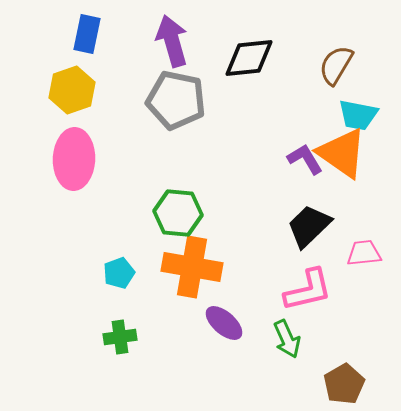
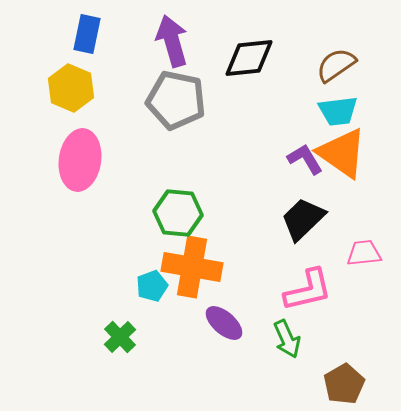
brown semicircle: rotated 24 degrees clockwise
yellow hexagon: moved 1 px left, 2 px up; rotated 18 degrees counterclockwise
cyan trapezoid: moved 20 px left, 4 px up; rotated 18 degrees counterclockwise
pink ellipse: moved 6 px right, 1 px down; rotated 6 degrees clockwise
black trapezoid: moved 6 px left, 7 px up
cyan pentagon: moved 33 px right, 13 px down
green cross: rotated 36 degrees counterclockwise
